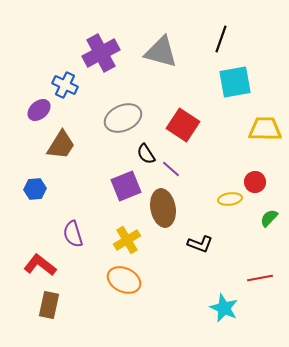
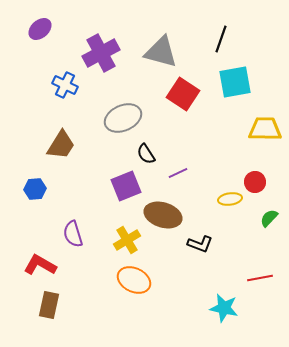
purple ellipse: moved 1 px right, 81 px up
red square: moved 31 px up
purple line: moved 7 px right, 4 px down; rotated 66 degrees counterclockwise
brown ellipse: moved 7 px down; rotated 63 degrees counterclockwise
red L-shape: rotated 8 degrees counterclockwise
orange ellipse: moved 10 px right
cyan star: rotated 12 degrees counterclockwise
